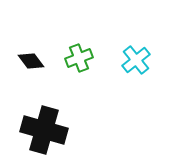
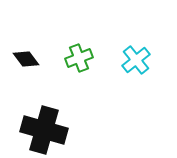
black diamond: moved 5 px left, 2 px up
